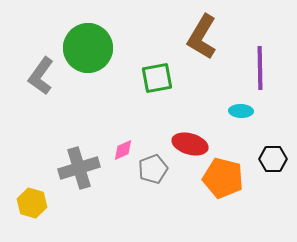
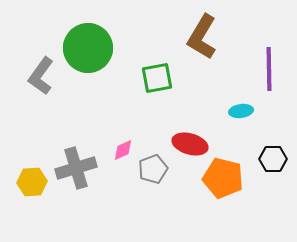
purple line: moved 9 px right, 1 px down
cyan ellipse: rotated 10 degrees counterclockwise
gray cross: moved 3 px left
yellow hexagon: moved 21 px up; rotated 20 degrees counterclockwise
